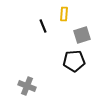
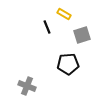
yellow rectangle: rotated 64 degrees counterclockwise
black line: moved 4 px right, 1 px down
black pentagon: moved 6 px left, 3 px down
